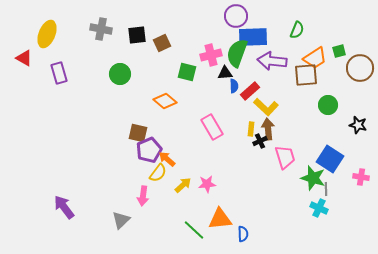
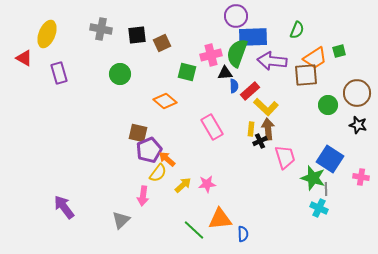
brown circle at (360, 68): moved 3 px left, 25 px down
